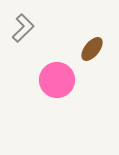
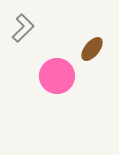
pink circle: moved 4 px up
